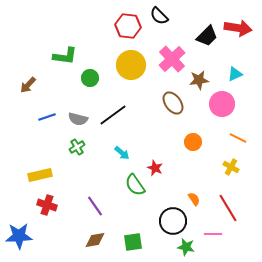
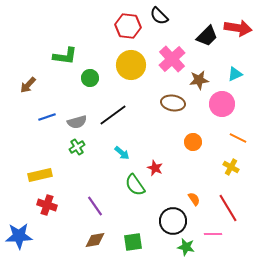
brown ellipse: rotated 45 degrees counterclockwise
gray semicircle: moved 1 px left, 3 px down; rotated 30 degrees counterclockwise
